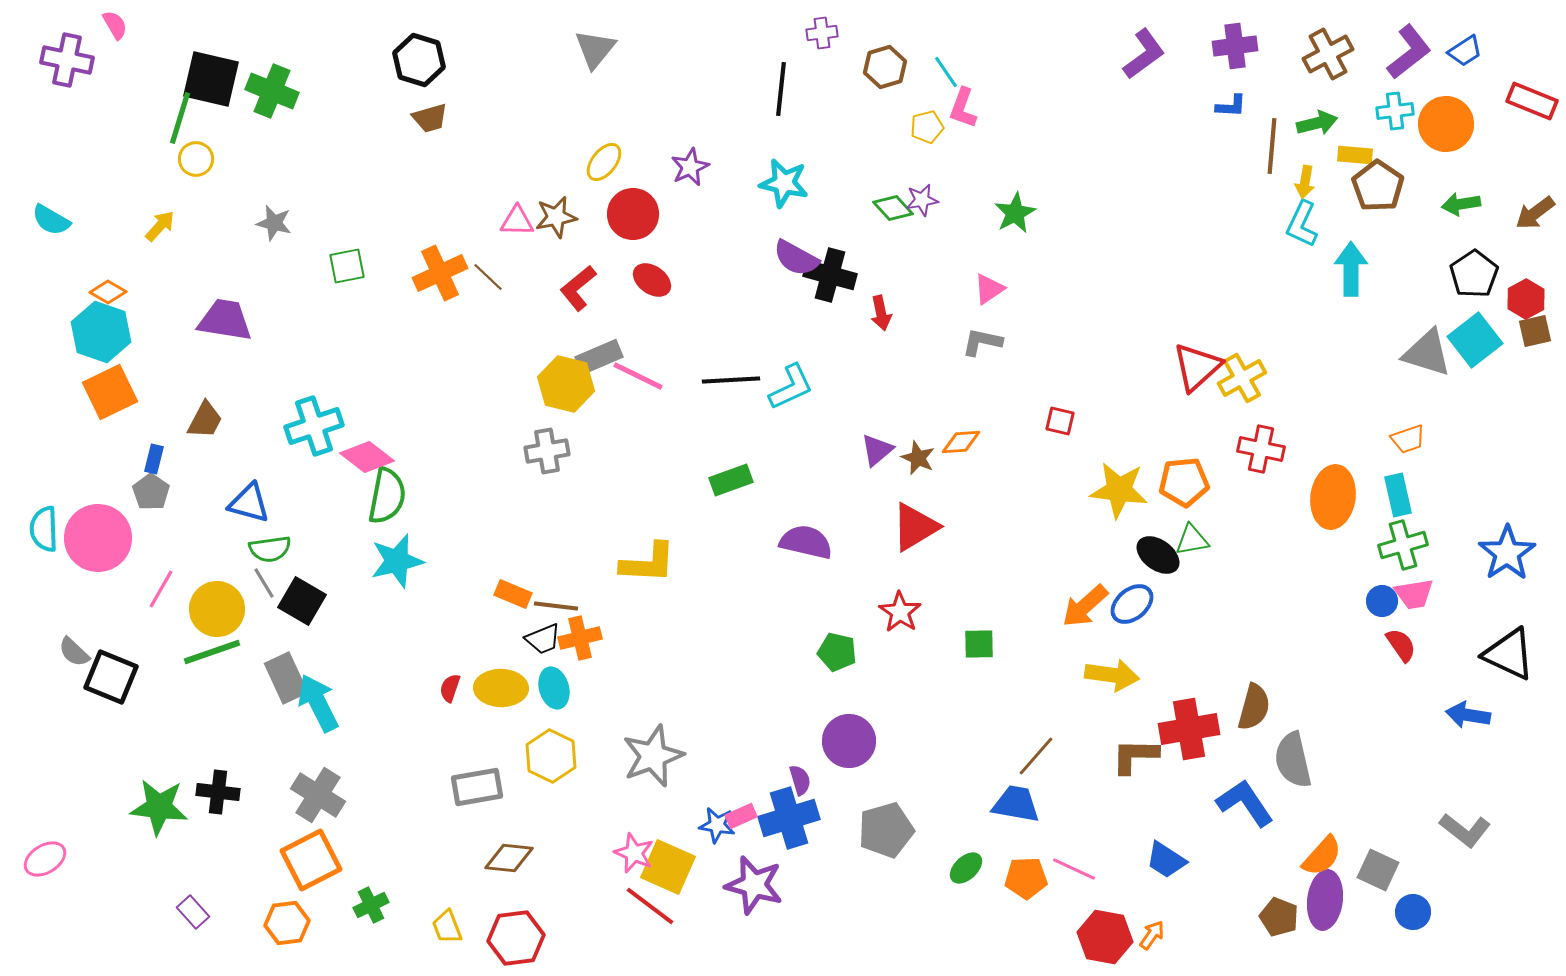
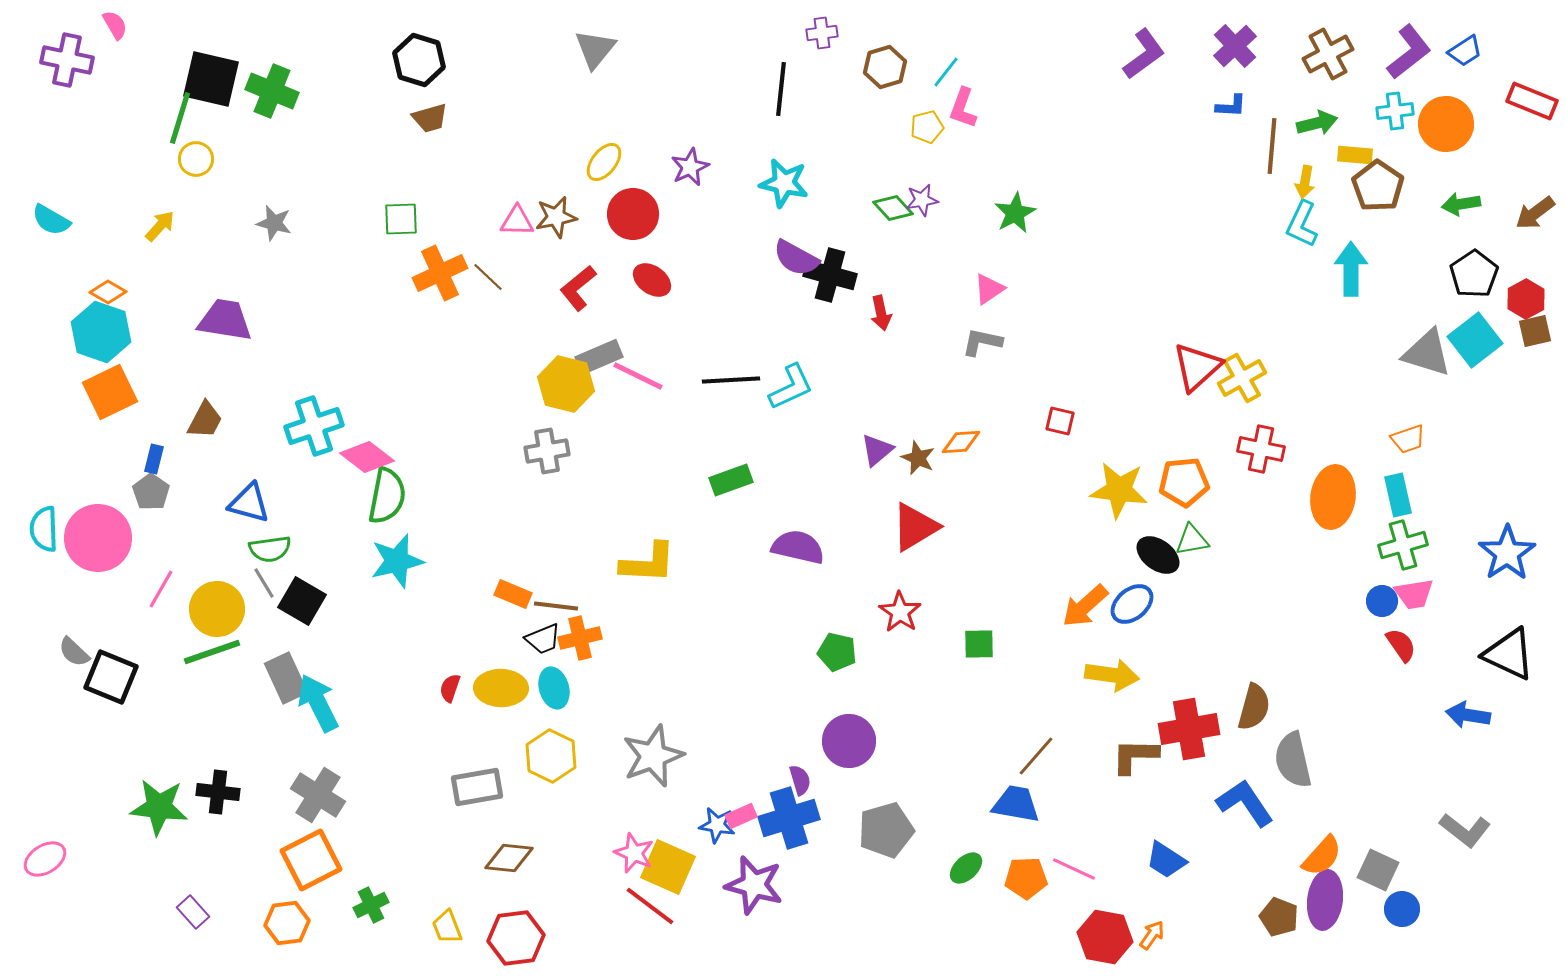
purple cross at (1235, 46): rotated 36 degrees counterclockwise
cyan line at (946, 72): rotated 72 degrees clockwise
green square at (347, 266): moved 54 px right, 47 px up; rotated 9 degrees clockwise
purple semicircle at (806, 542): moved 8 px left, 5 px down
blue circle at (1413, 912): moved 11 px left, 3 px up
